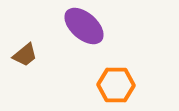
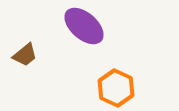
orange hexagon: moved 3 px down; rotated 24 degrees clockwise
